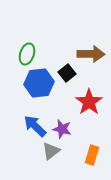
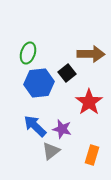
green ellipse: moved 1 px right, 1 px up
